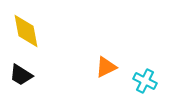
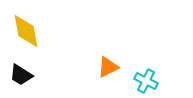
orange triangle: moved 2 px right
cyan cross: moved 1 px right
